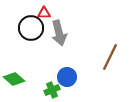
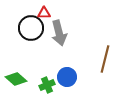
brown line: moved 5 px left, 2 px down; rotated 12 degrees counterclockwise
green diamond: moved 2 px right
green cross: moved 5 px left, 5 px up
